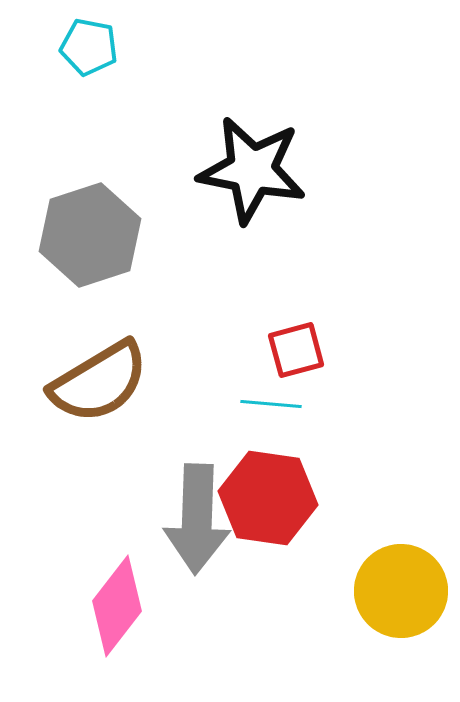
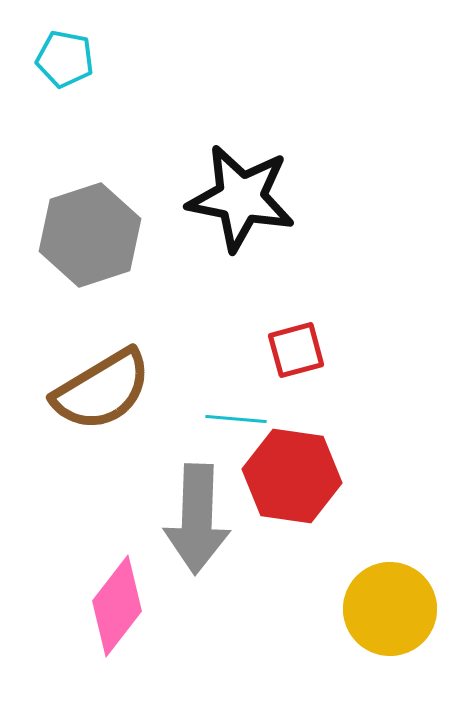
cyan pentagon: moved 24 px left, 12 px down
black star: moved 11 px left, 28 px down
brown semicircle: moved 3 px right, 8 px down
cyan line: moved 35 px left, 15 px down
red hexagon: moved 24 px right, 22 px up
yellow circle: moved 11 px left, 18 px down
